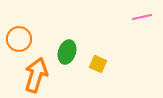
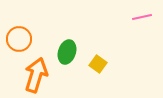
yellow square: rotated 12 degrees clockwise
